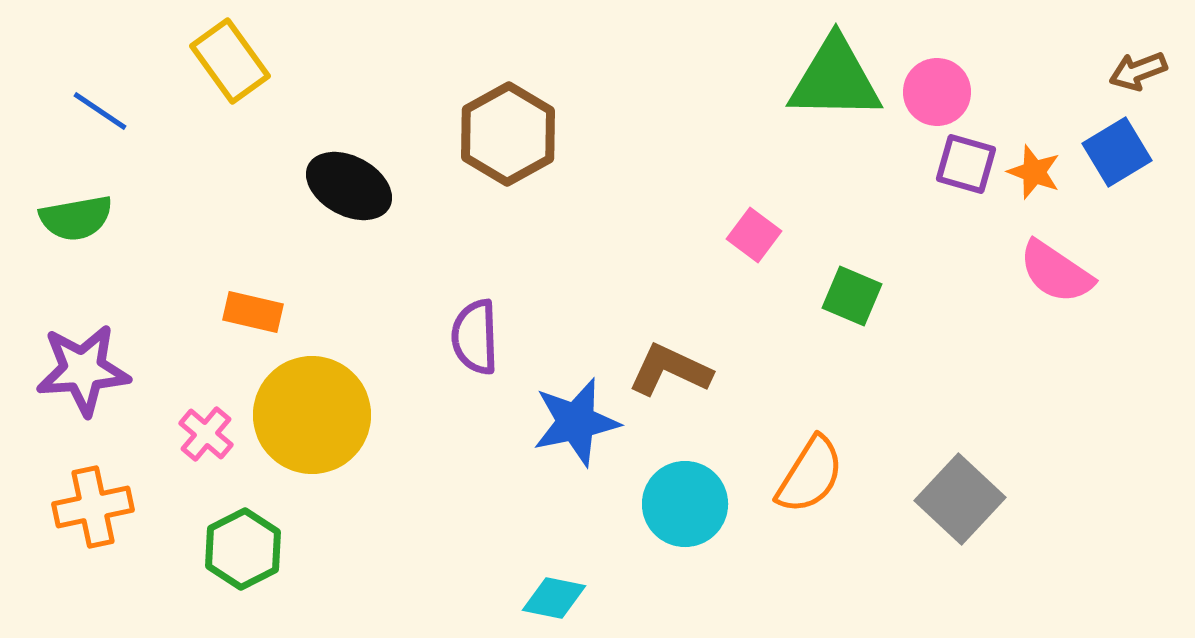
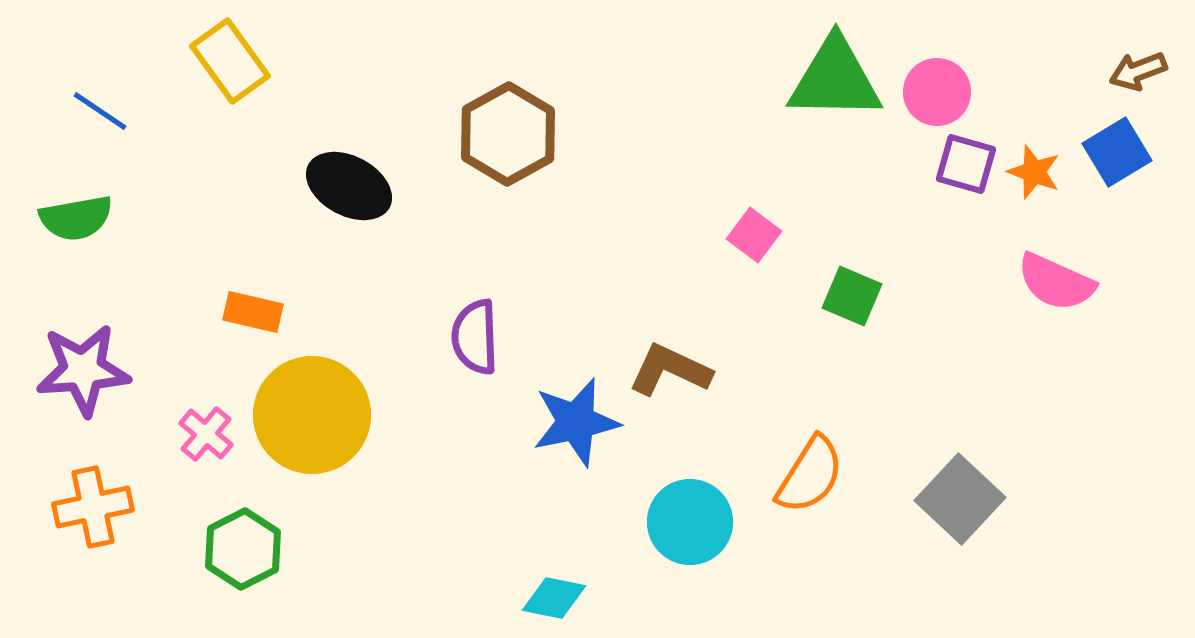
pink semicircle: moved 10 px down; rotated 10 degrees counterclockwise
cyan circle: moved 5 px right, 18 px down
